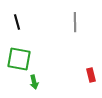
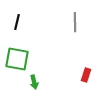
black line: rotated 28 degrees clockwise
green square: moved 2 px left
red rectangle: moved 5 px left; rotated 32 degrees clockwise
